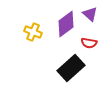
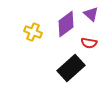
purple triangle: moved 1 px right
